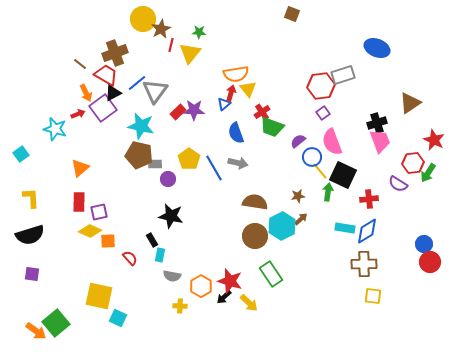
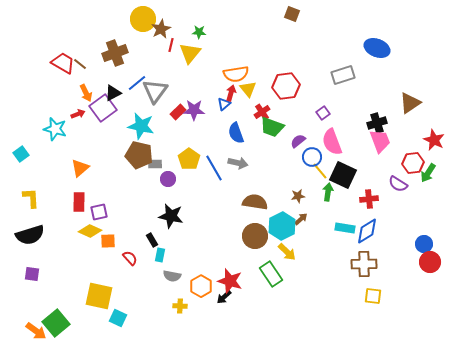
red trapezoid at (106, 75): moved 43 px left, 12 px up
red hexagon at (321, 86): moved 35 px left
yellow arrow at (249, 303): moved 38 px right, 51 px up
